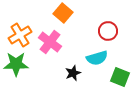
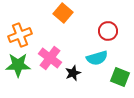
orange cross: rotated 10 degrees clockwise
pink cross: moved 16 px down
green star: moved 2 px right, 1 px down
